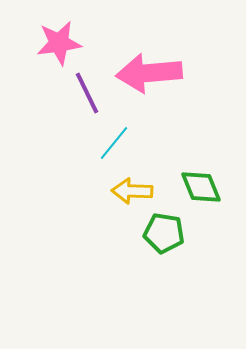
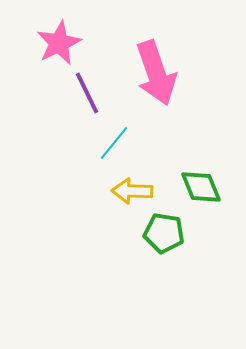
pink star: rotated 18 degrees counterclockwise
pink arrow: moved 7 px right; rotated 104 degrees counterclockwise
